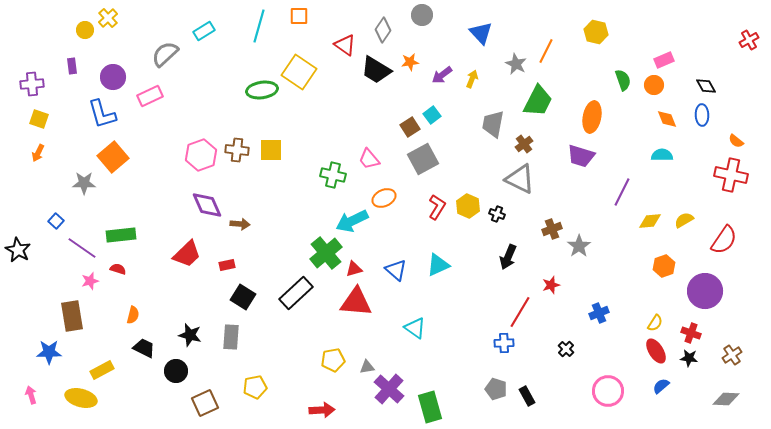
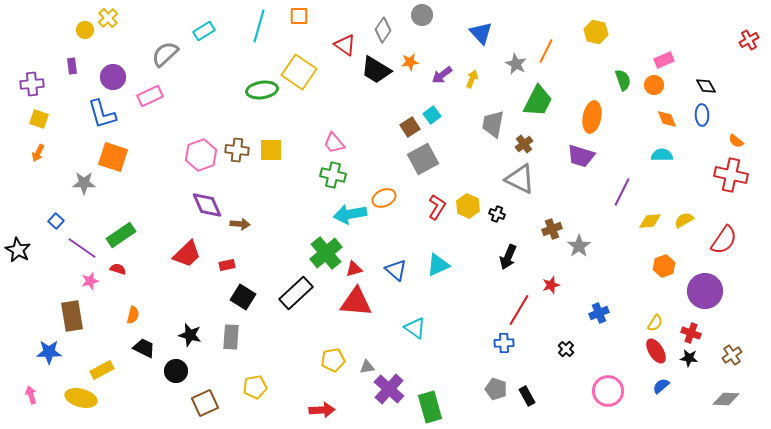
orange square at (113, 157): rotated 32 degrees counterclockwise
pink trapezoid at (369, 159): moved 35 px left, 16 px up
cyan arrow at (352, 221): moved 2 px left, 7 px up; rotated 16 degrees clockwise
green rectangle at (121, 235): rotated 28 degrees counterclockwise
red line at (520, 312): moved 1 px left, 2 px up
